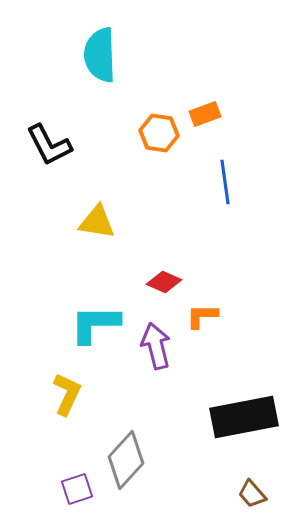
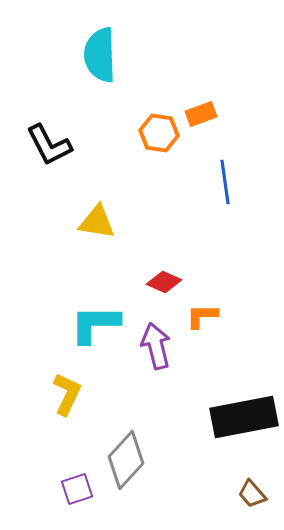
orange rectangle: moved 4 px left
